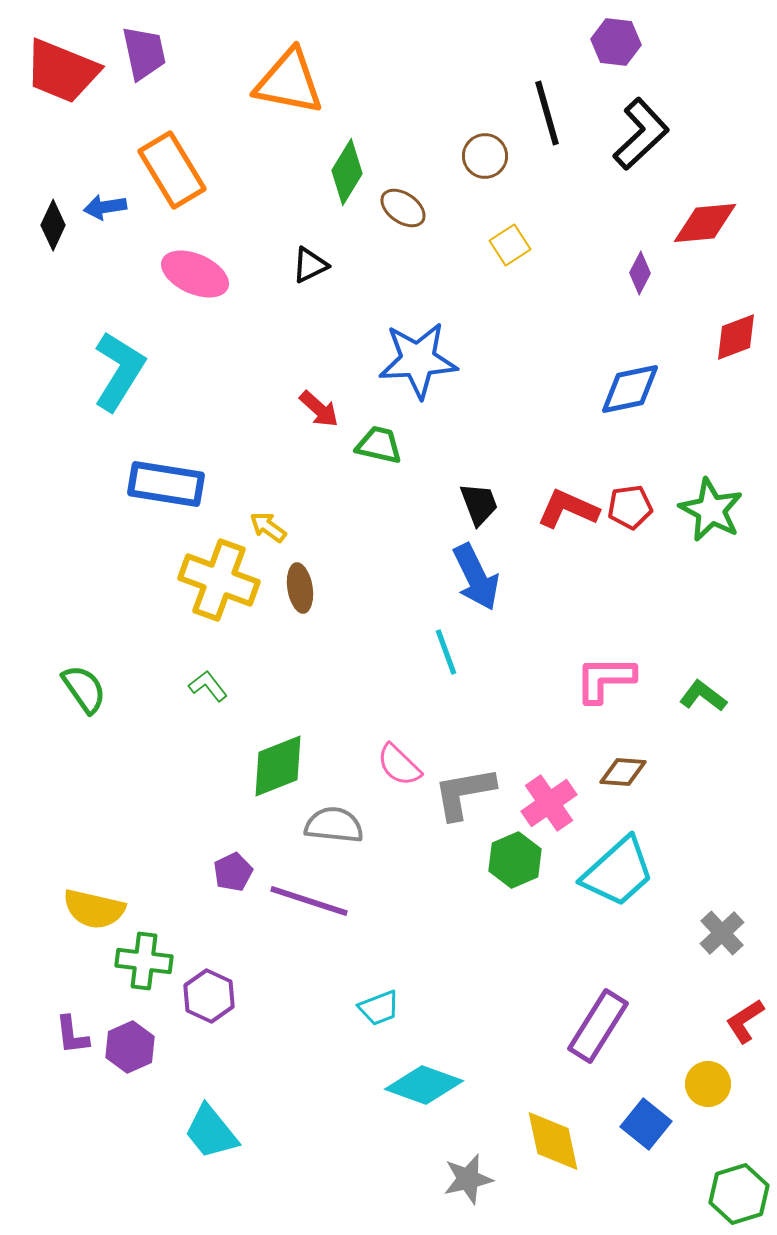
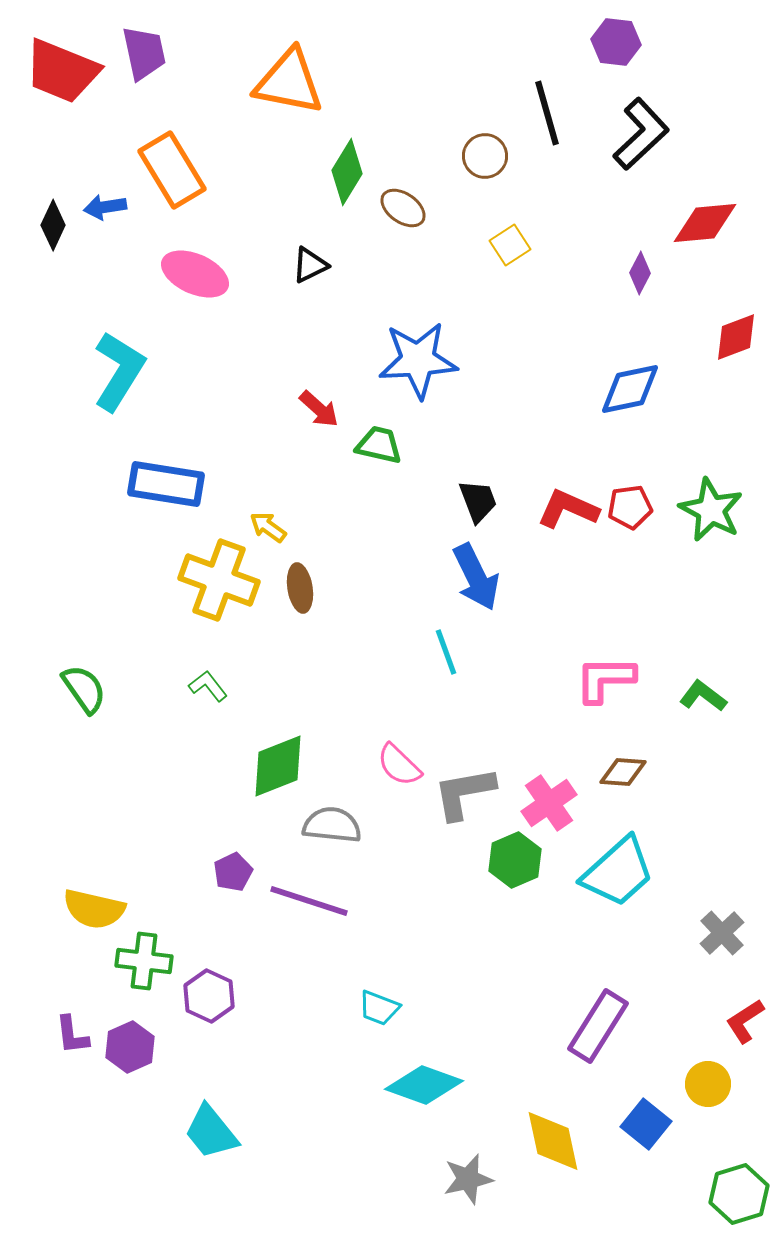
black trapezoid at (479, 504): moved 1 px left, 3 px up
gray semicircle at (334, 825): moved 2 px left
cyan trapezoid at (379, 1008): rotated 42 degrees clockwise
